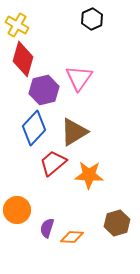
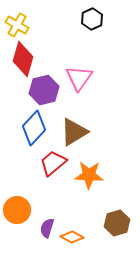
orange diamond: rotated 25 degrees clockwise
